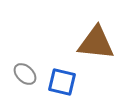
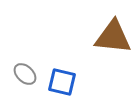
brown triangle: moved 17 px right, 6 px up
